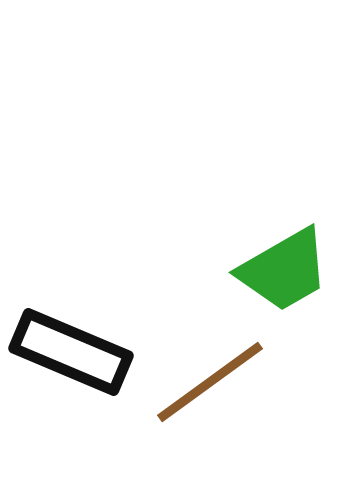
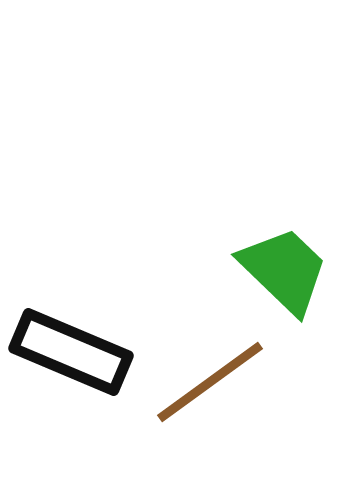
green trapezoid: rotated 106 degrees counterclockwise
